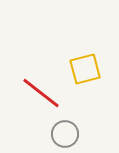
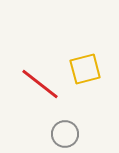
red line: moved 1 px left, 9 px up
